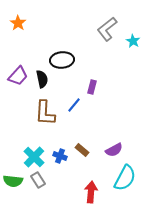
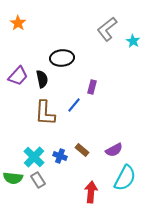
black ellipse: moved 2 px up
green semicircle: moved 3 px up
